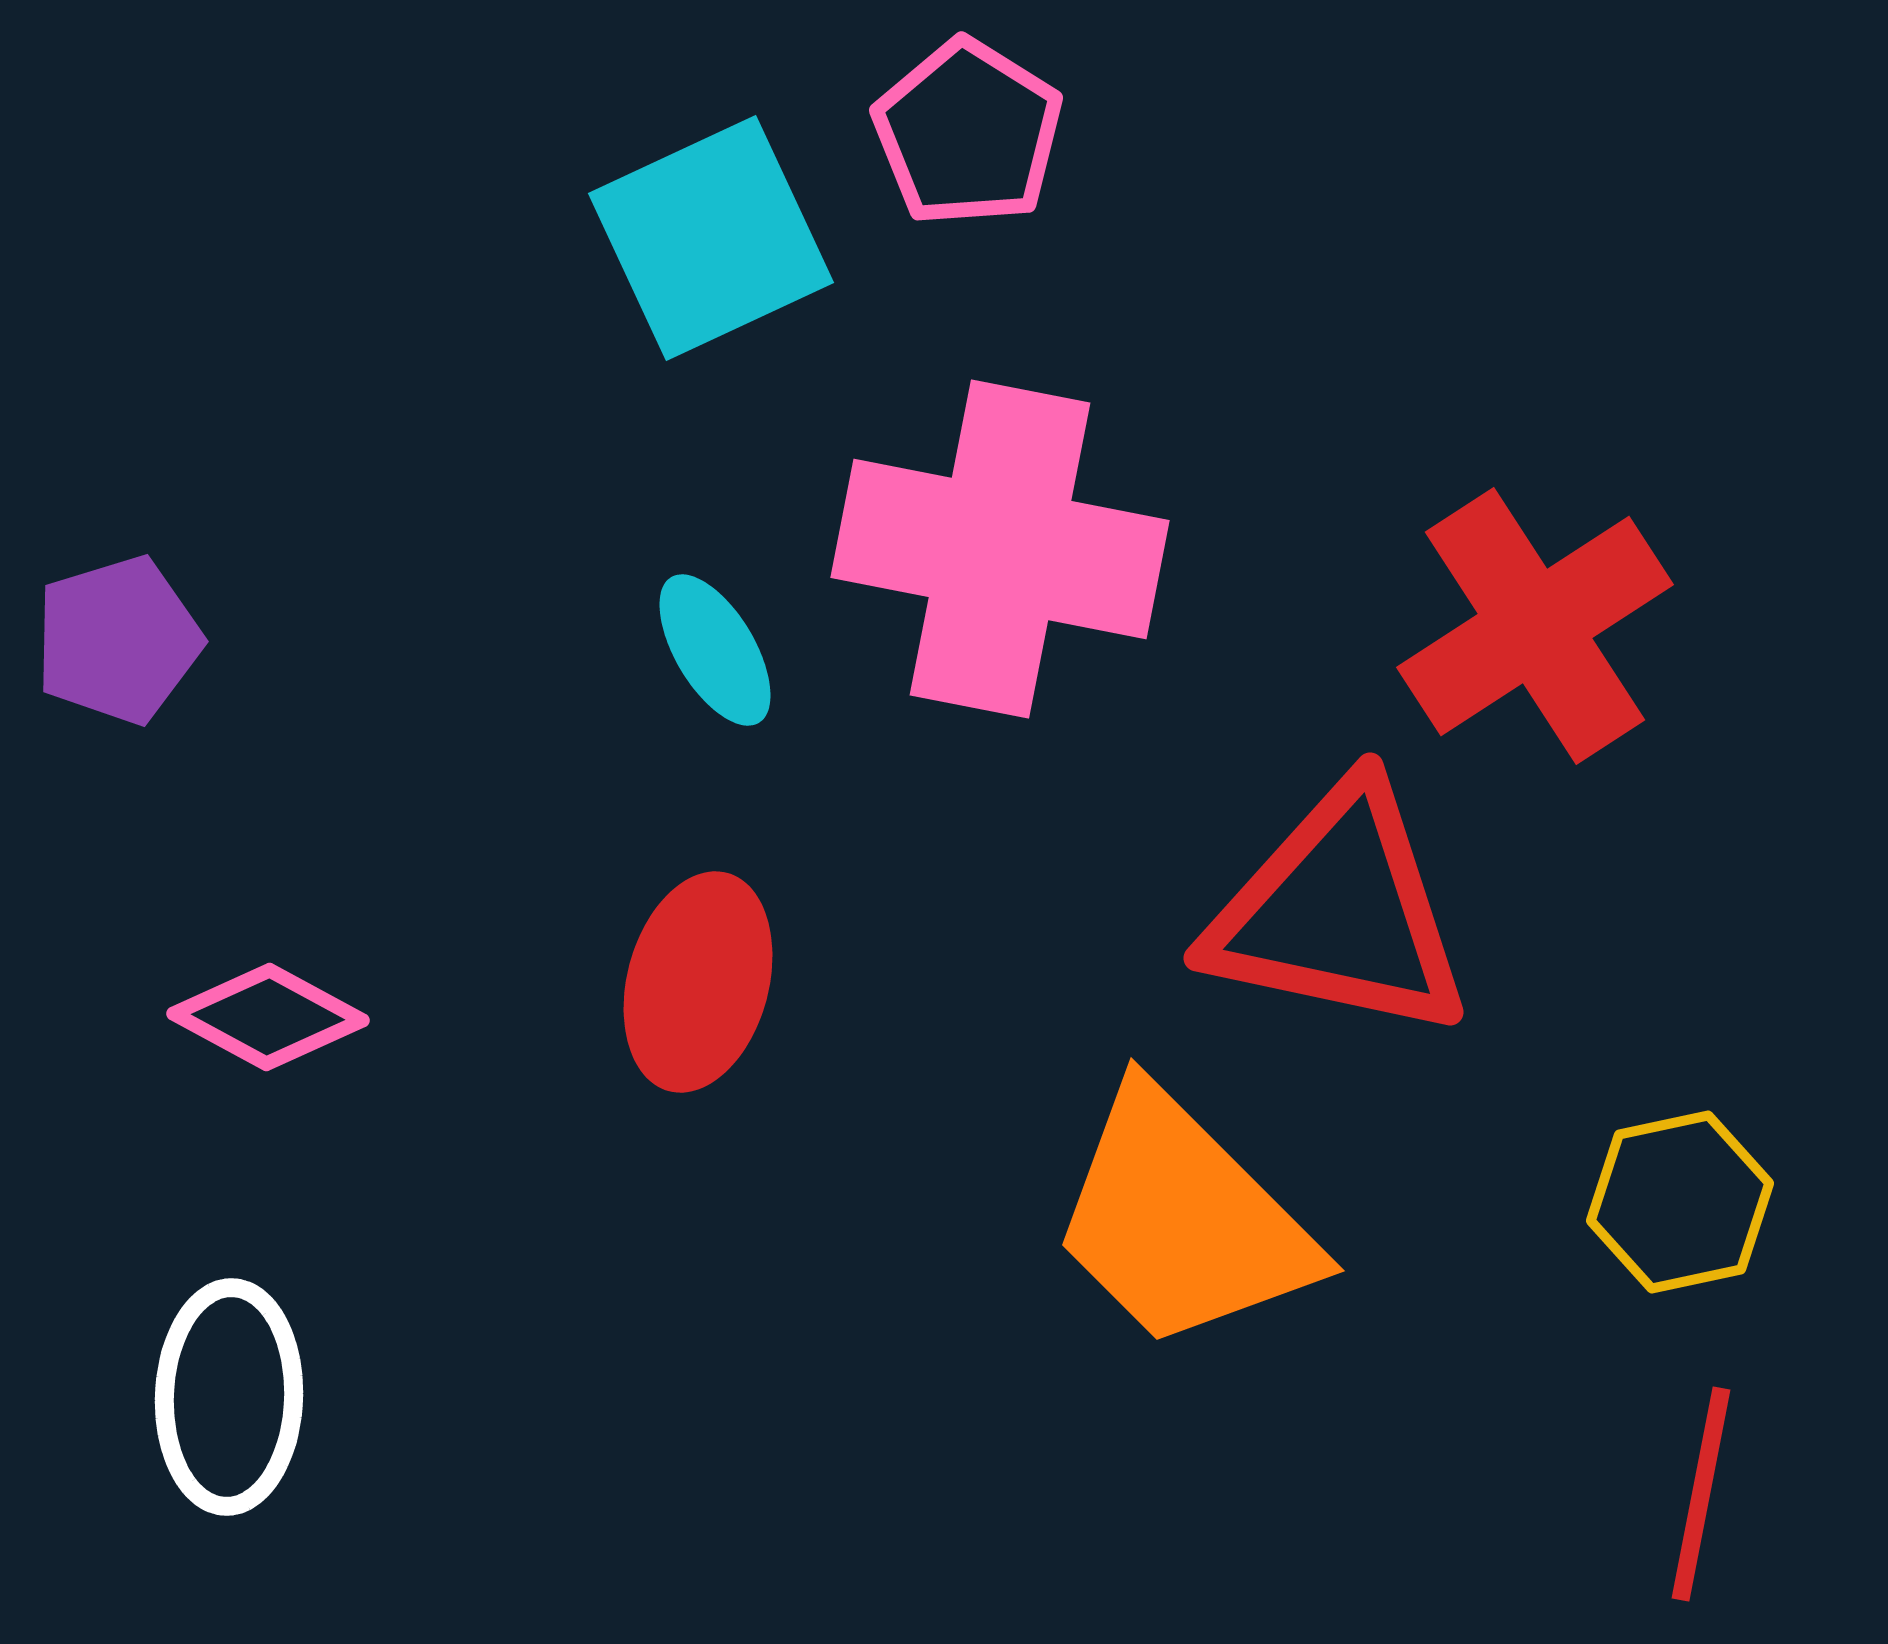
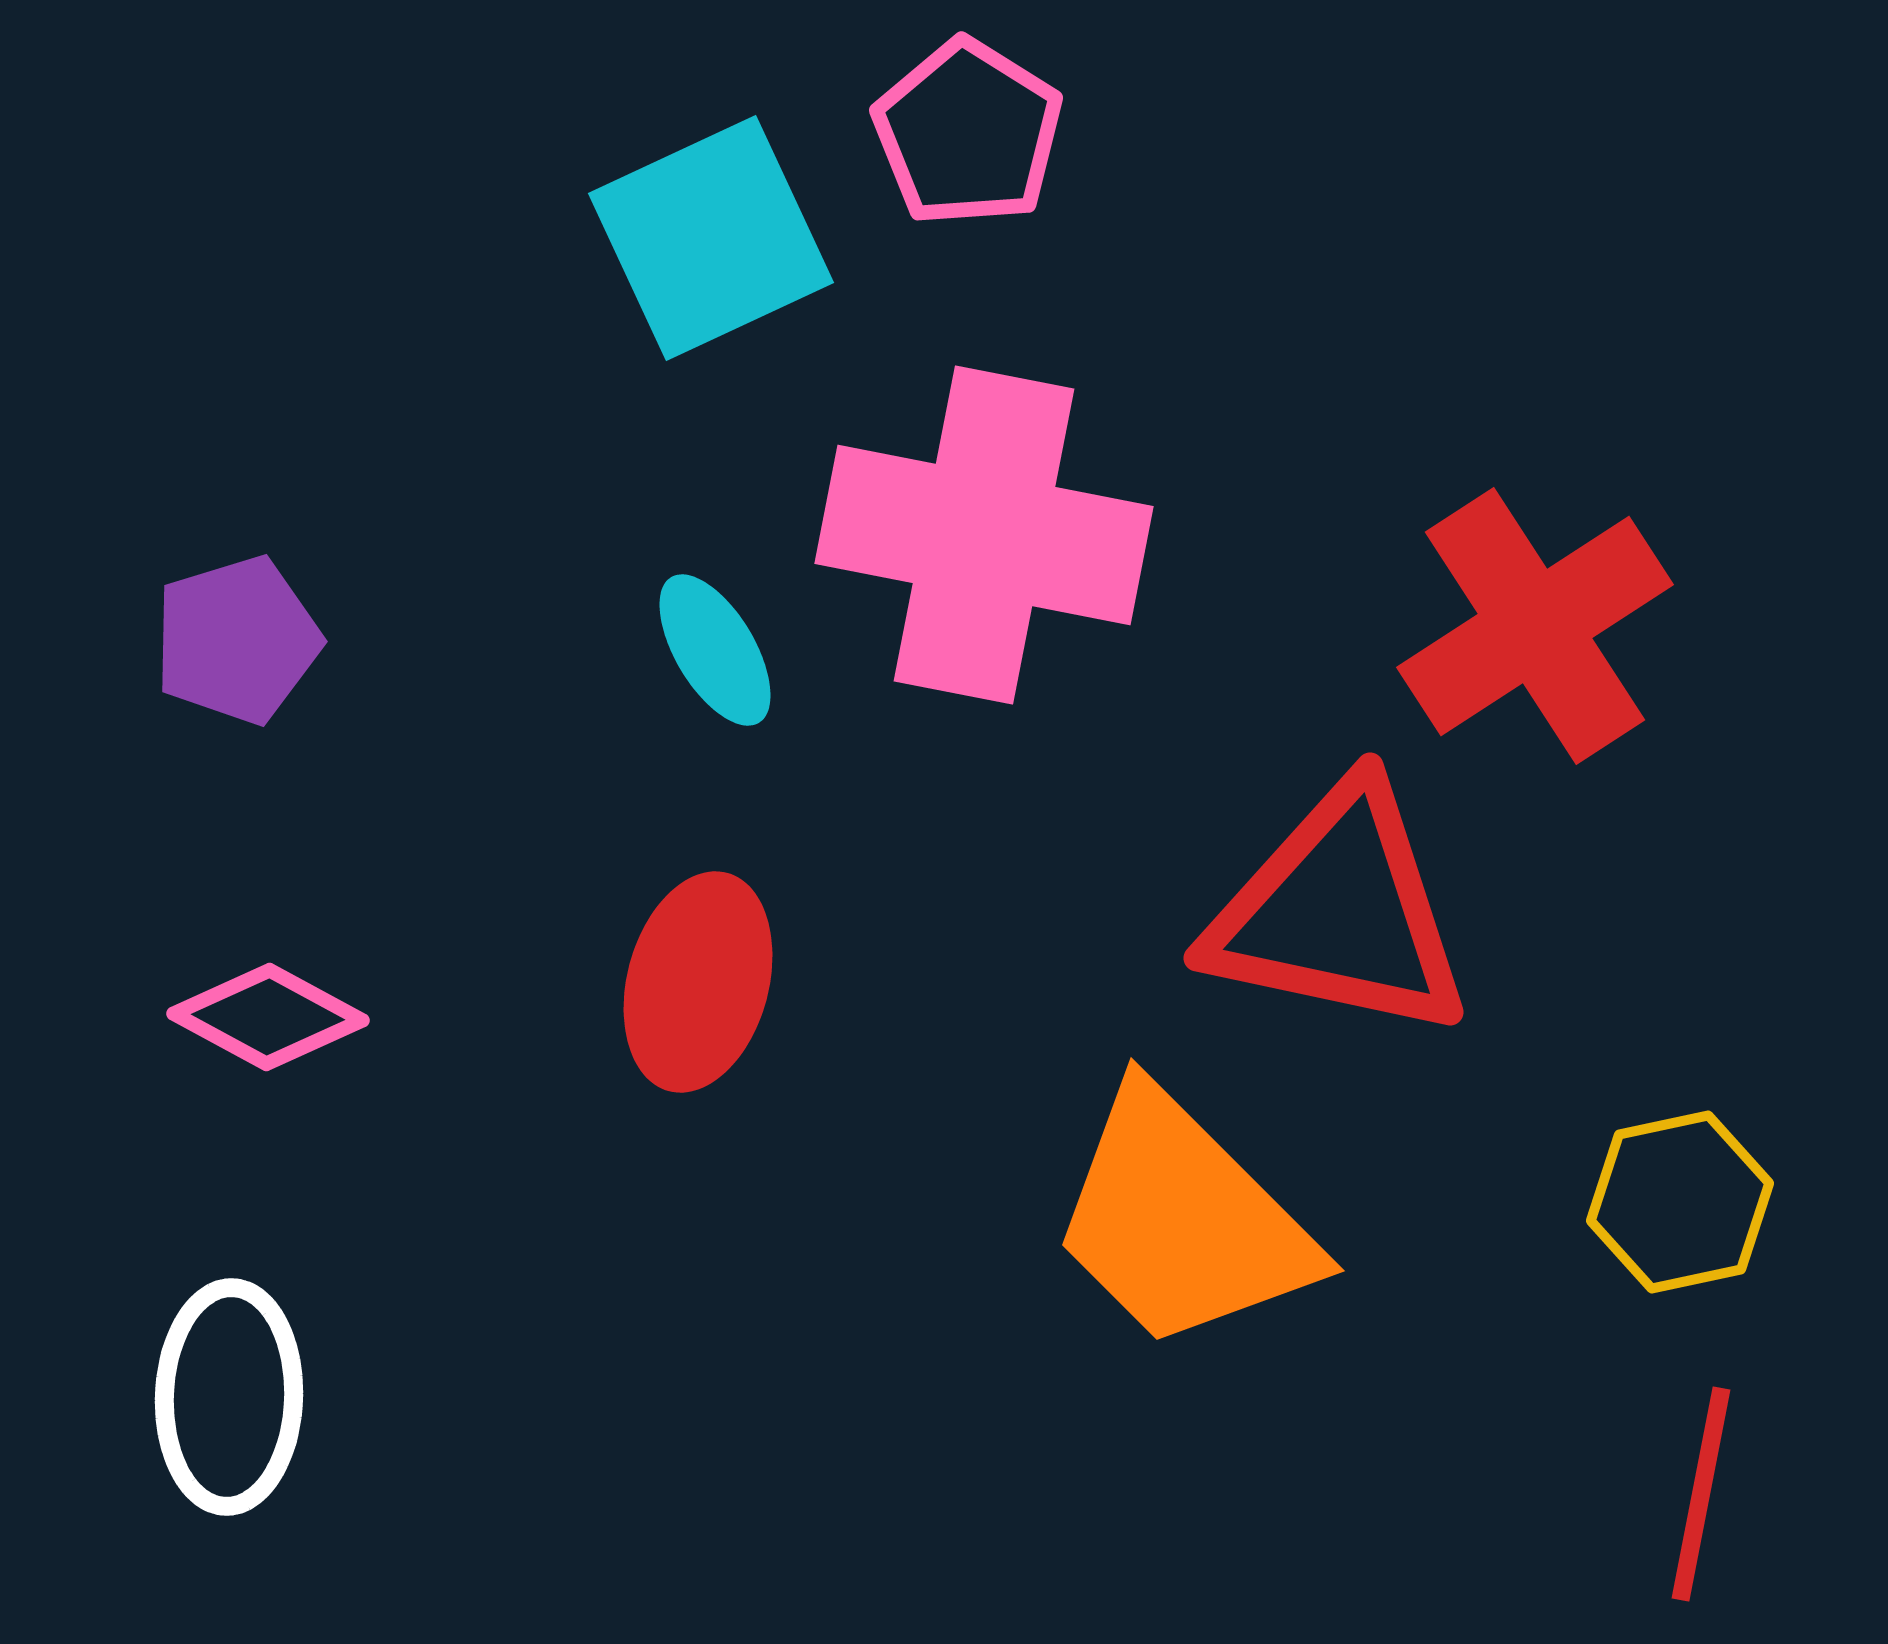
pink cross: moved 16 px left, 14 px up
purple pentagon: moved 119 px right
